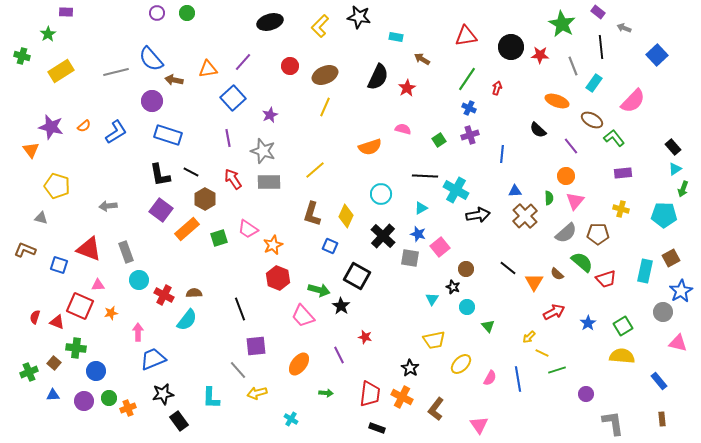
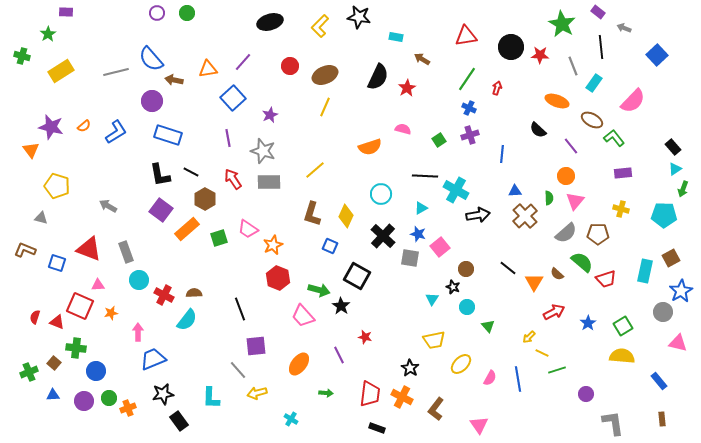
gray arrow at (108, 206): rotated 36 degrees clockwise
blue square at (59, 265): moved 2 px left, 2 px up
